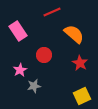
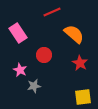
pink rectangle: moved 2 px down
pink star: rotated 16 degrees counterclockwise
yellow square: moved 1 px right, 1 px down; rotated 18 degrees clockwise
